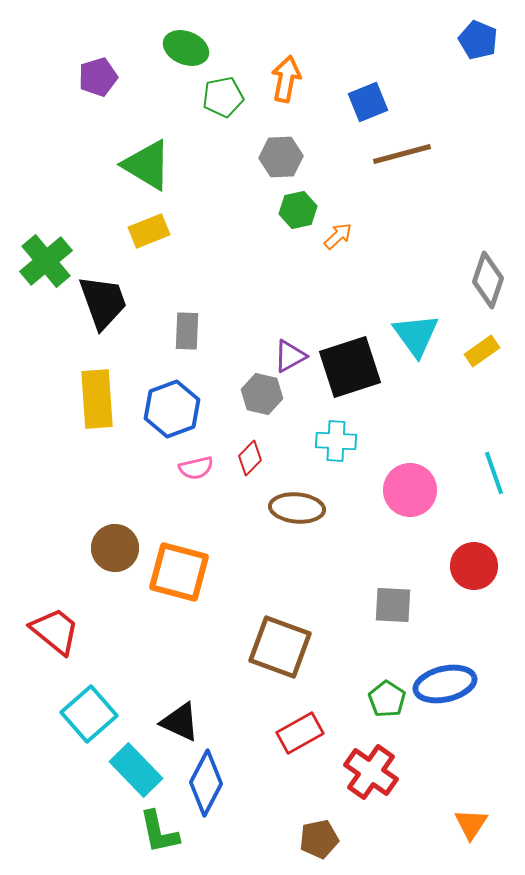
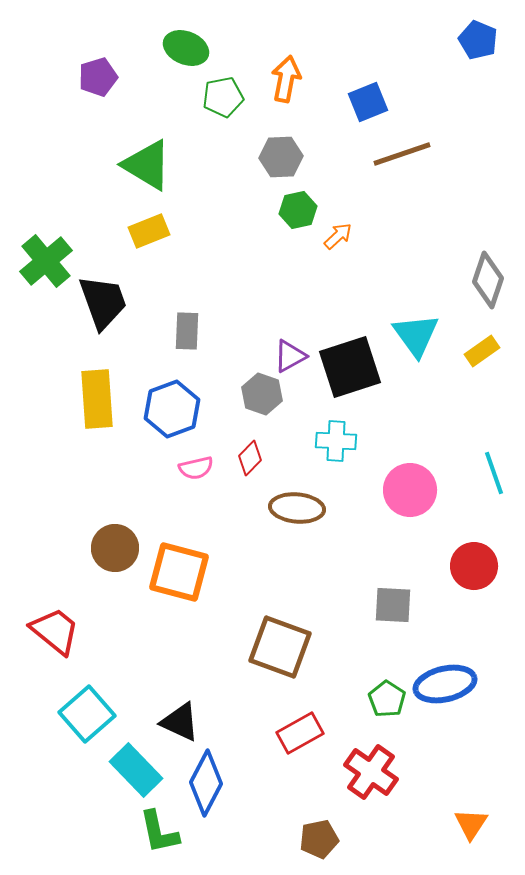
brown line at (402, 154): rotated 4 degrees counterclockwise
gray hexagon at (262, 394): rotated 6 degrees clockwise
cyan square at (89, 714): moved 2 px left
